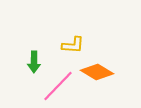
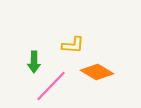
pink line: moved 7 px left
